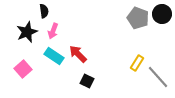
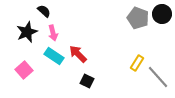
black semicircle: rotated 40 degrees counterclockwise
pink arrow: moved 2 px down; rotated 35 degrees counterclockwise
pink square: moved 1 px right, 1 px down
